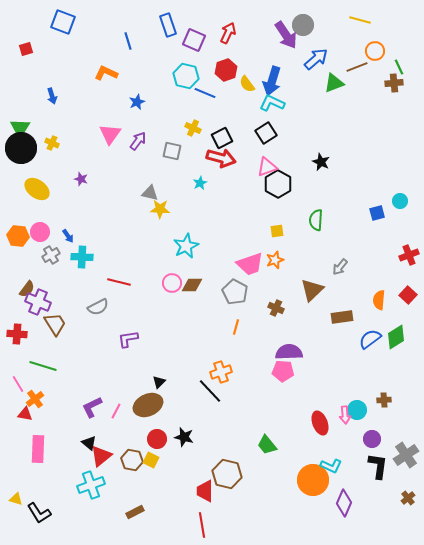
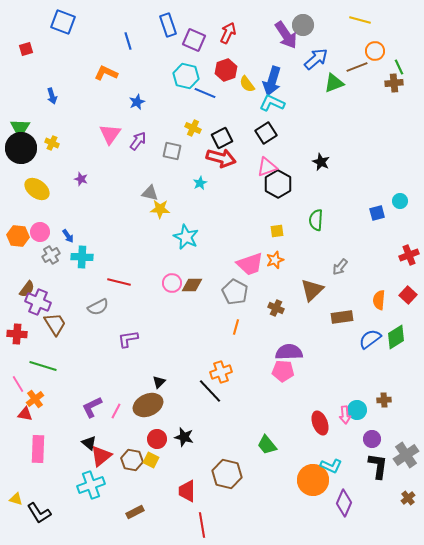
cyan star at (186, 246): moved 9 px up; rotated 20 degrees counterclockwise
red trapezoid at (205, 491): moved 18 px left
